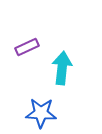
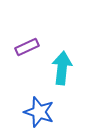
blue star: moved 2 px left, 1 px up; rotated 16 degrees clockwise
